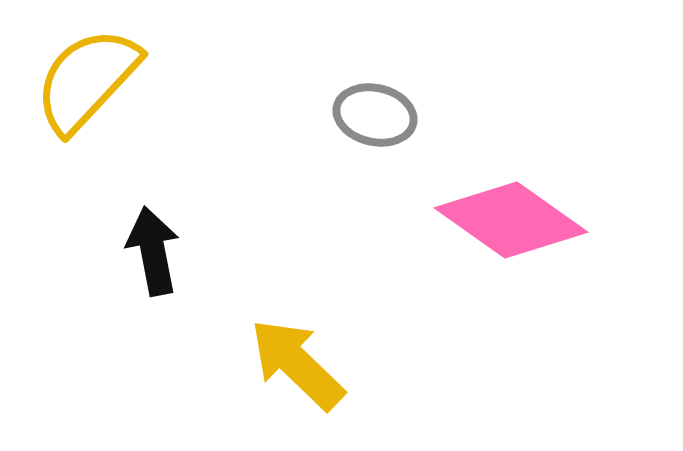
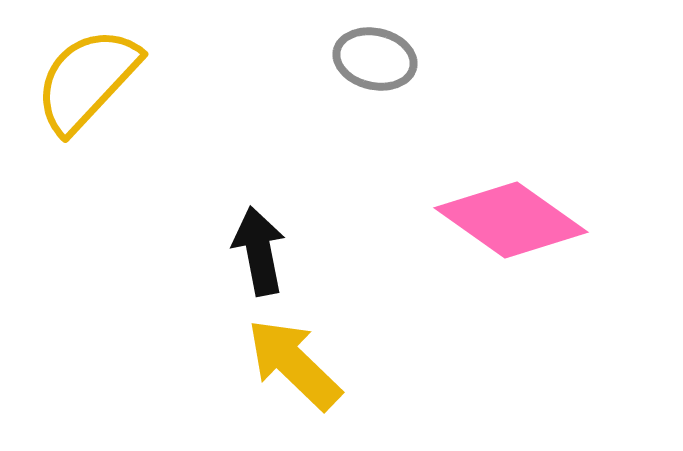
gray ellipse: moved 56 px up
black arrow: moved 106 px right
yellow arrow: moved 3 px left
